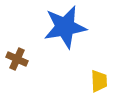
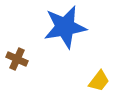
yellow trapezoid: rotated 40 degrees clockwise
